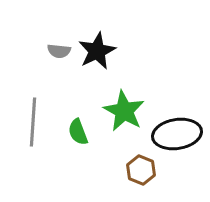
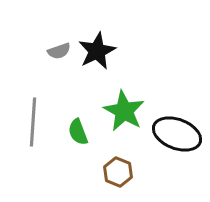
gray semicircle: rotated 25 degrees counterclockwise
black ellipse: rotated 30 degrees clockwise
brown hexagon: moved 23 px left, 2 px down
